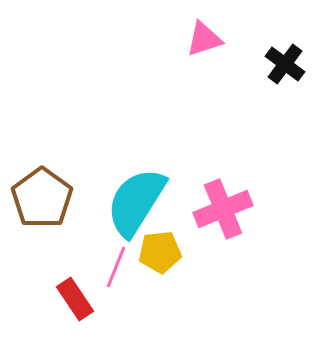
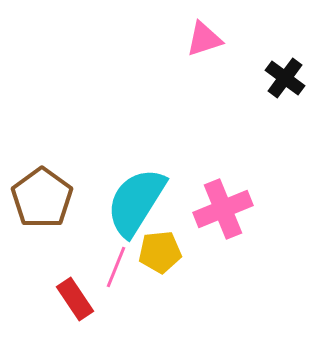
black cross: moved 14 px down
